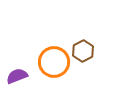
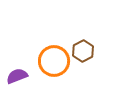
orange circle: moved 1 px up
